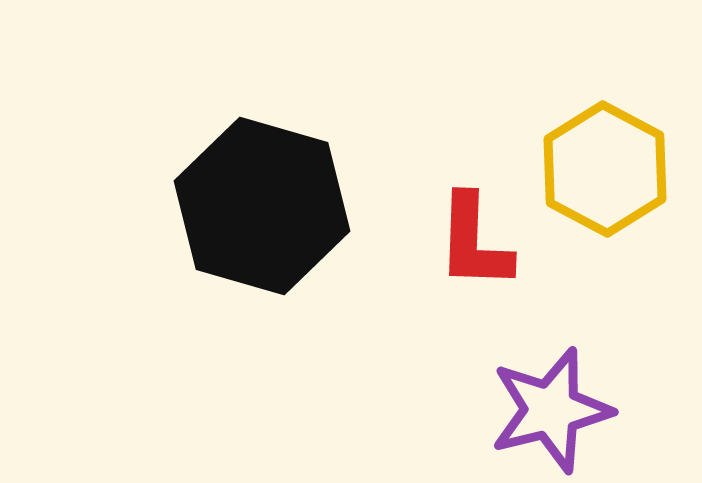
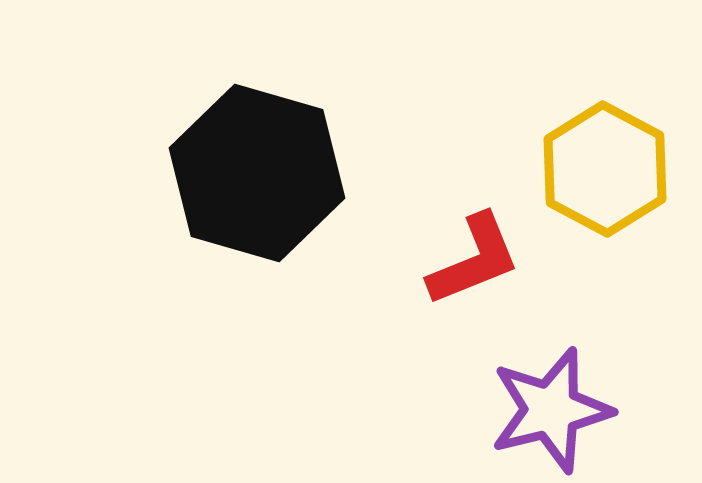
black hexagon: moved 5 px left, 33 px up
red L-shape: moved 18 px down; rotated 114 degrees counterclockwise
